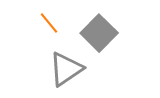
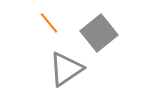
gray square: rotated 6 degrees clockwise
